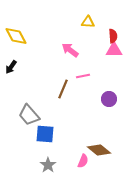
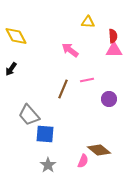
black arrow: moved 2 px down
pink line: moved 4 px right, 4 px down
